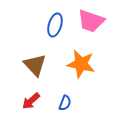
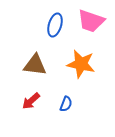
brown triangle: rotated 40 degrees counterclockwise
blue semicircle: moved 1 px right, 1 px down
